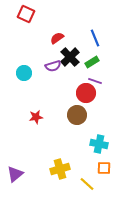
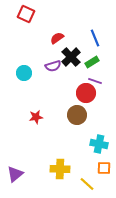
black cross: moved 1 px right
yellow cross: rotated 18 degrees clockwise
